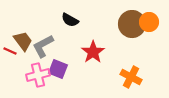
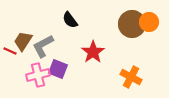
black semicircle: rotated 24 degrees clockwise
brown trapezoid: rotated 110 degrees counterclockwise
